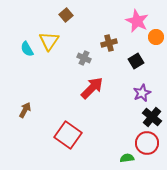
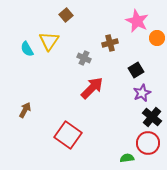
orange circle: moved 1 px right, 1 px down
brown cross: moved 1 px right
black square: moved 9 px down
red circle: moved 1 px right
